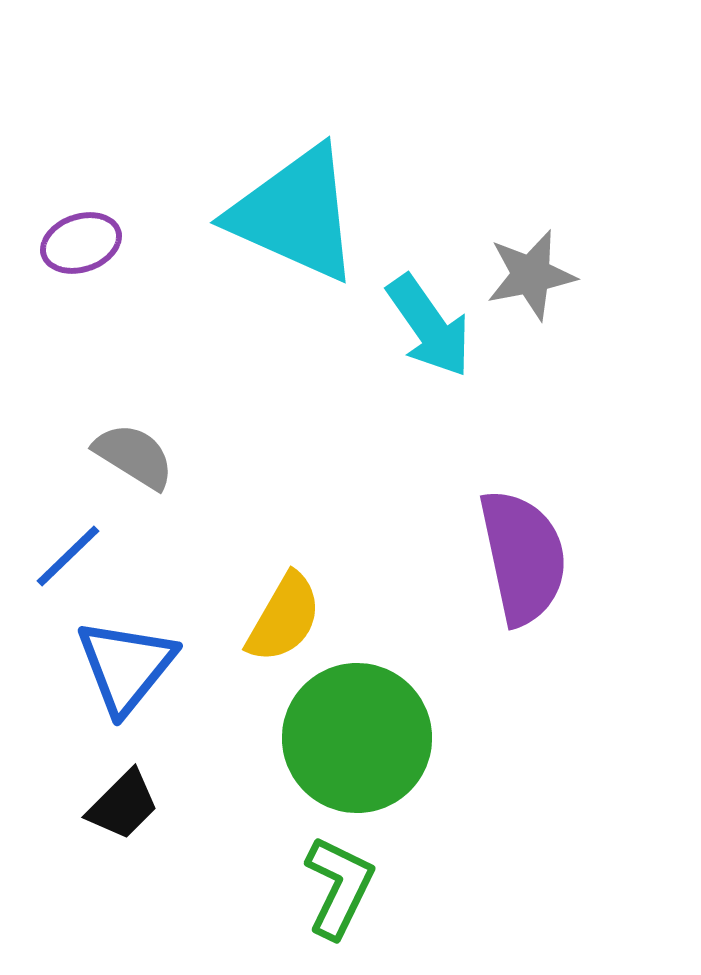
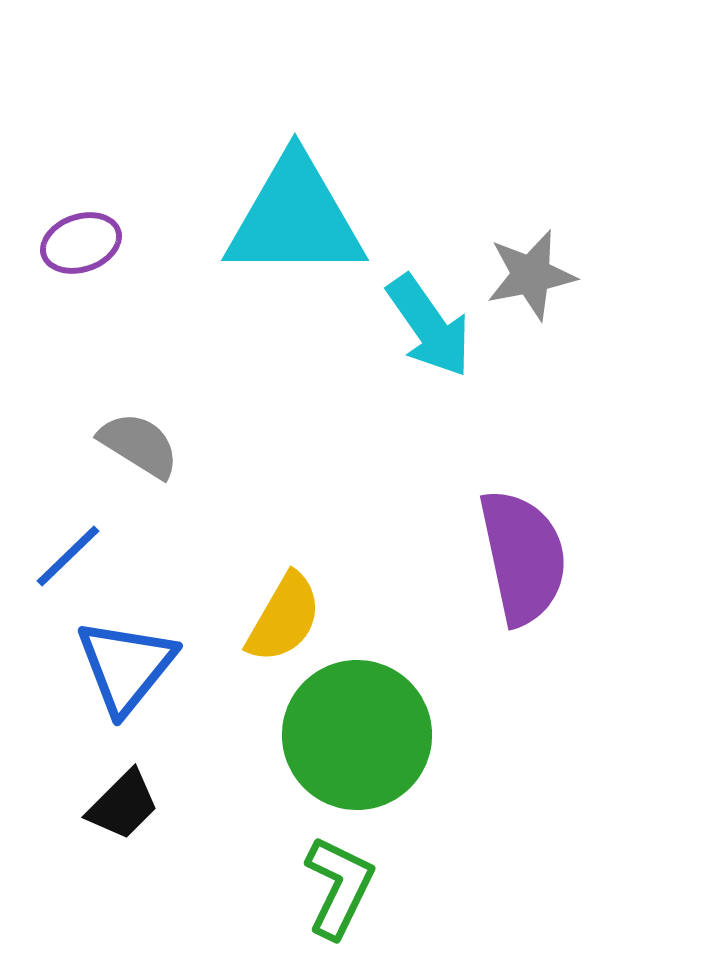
cyan triangle: moved 4 px down; rotated 24 degrees counterclockwise
gray semicircle: moved 5 px right, 11 px up
green circle: moved 3 px up
